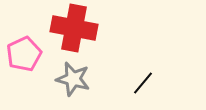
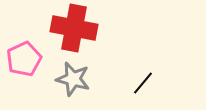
pink pentagon: moved 5 px down
